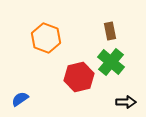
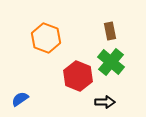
red hexagon: moved 1 px left, 1 px up; rotated 24 degrees counterclockwise
black arrow: moved 21 px left
